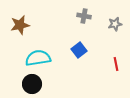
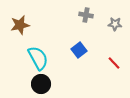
gray cross: moved 2 px right, 1 px up
gray star: rotated 16 degrees clockwise
cyan semicircle: rotated 70 degrees clockwise
red line: moved 2 px left, 1 px up; rotated 32 degrees counterclockwise
black circle: moved 9 px right
